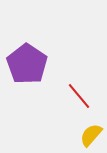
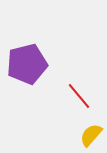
purple pentagon: rotated 24 degrees clockwise
